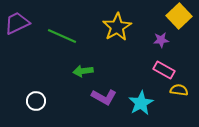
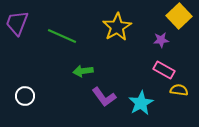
purple trapezoid: rotated 44 degrees counterclockwise
purple L-shape: rotated 25 degrees clockwise
white circle: moved 11 px left, 5 px up
